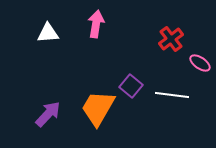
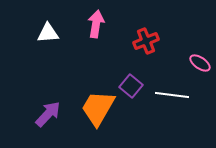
red cross: moved 25 px left, 2 px down; rotated 15 degrees clockwise
